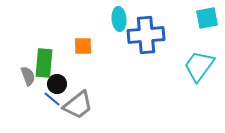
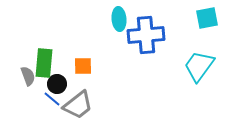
orange square: moved 20 px down
